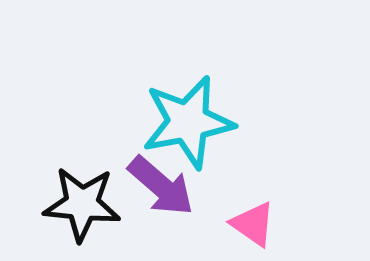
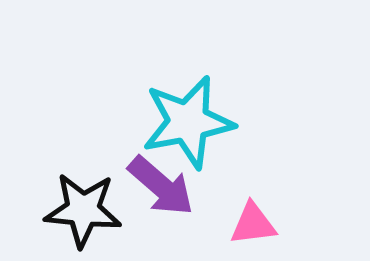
black star: moved 1 px right, 6 px down
pink triangle: rotated 42 degrees counterclockwise
